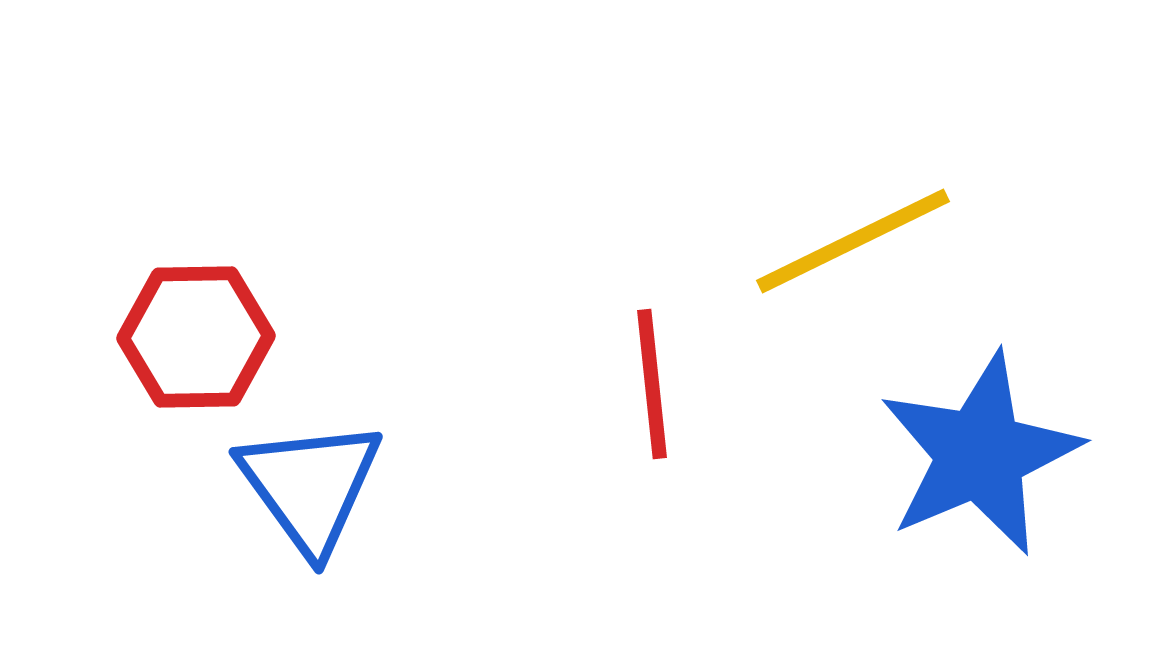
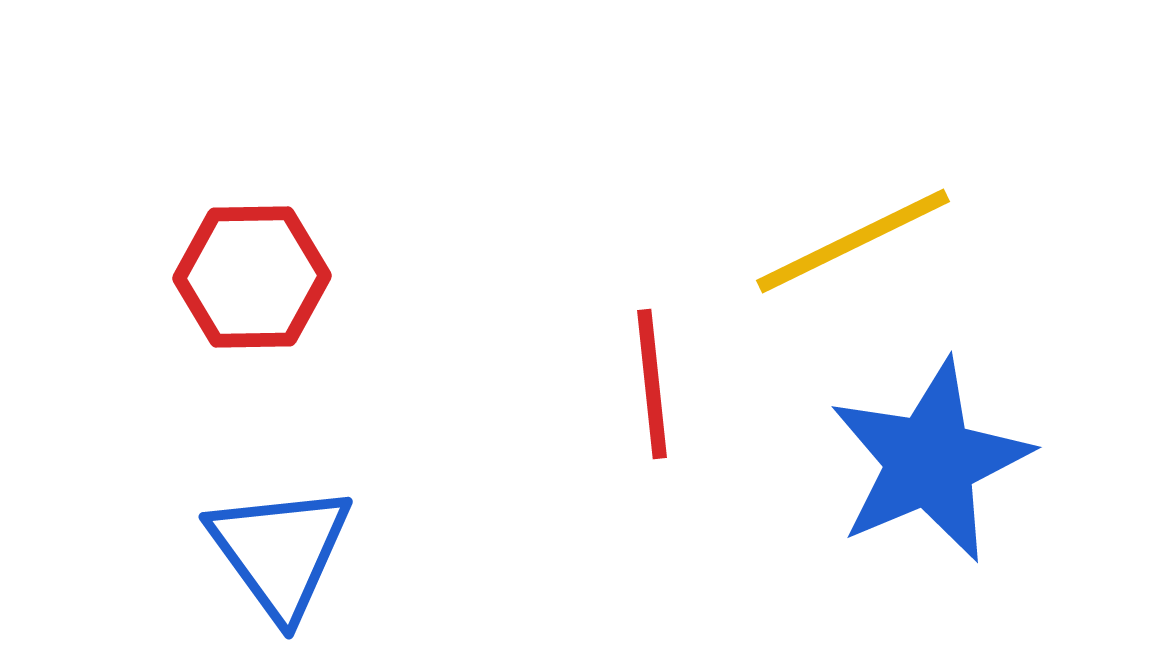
red hexagon: moved 56 px right, 60 px up
blue star: moved 50 px left, 7 px down
blue triangle: moved 30 px left, 65 px down
